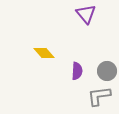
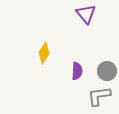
yellow diamond: rotated 75 degrees clockwise
